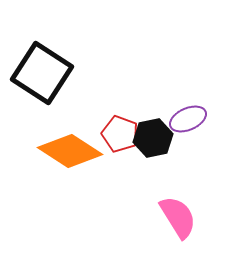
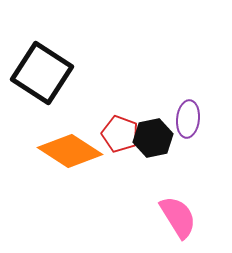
purple ellipse: rotated 60 degrees counterclockwise
